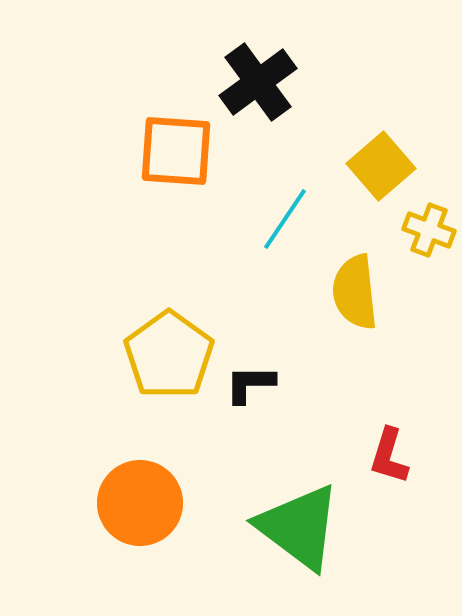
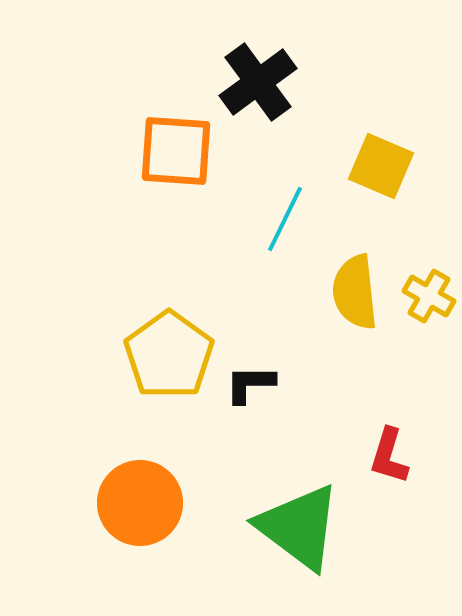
yellow square: rotated 26 degrees counterclockwise
cyan line: rotated 8 degrees counterclockwise
yellow cross: moved 66 px down; rotated 9 degrees clockwise
